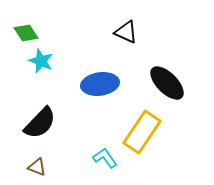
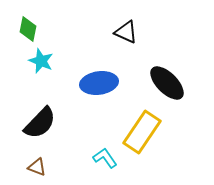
green diamond: moved 2 px right, 4 px up; rotated 45 degrees clockwise
blue ellipse: moved 1 px left, 1 px up
